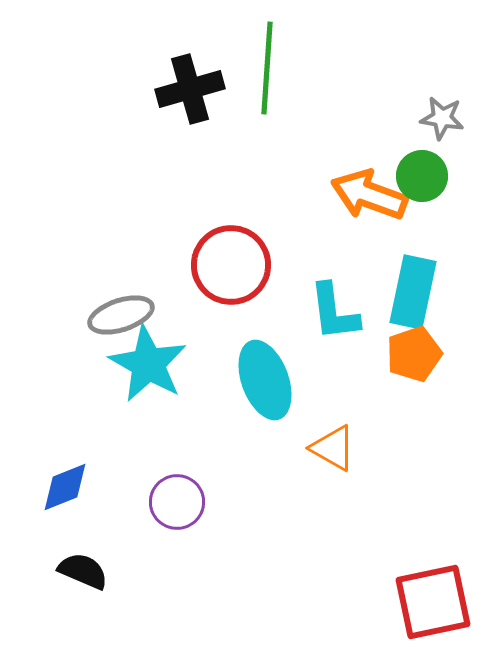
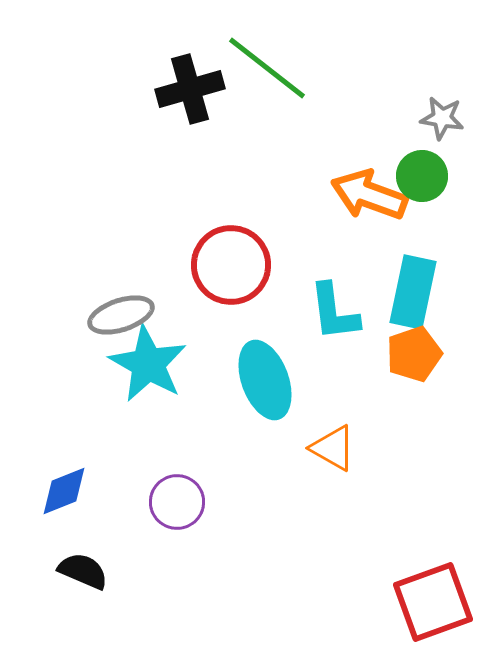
green line: rotated 56 degrees counterclockwise
blue diamond: moved 1 px left, 4 px down
red square: rotated 8 degrees counterclockwise
